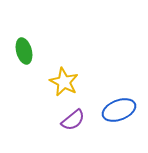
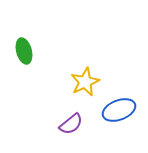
yellow star: moved 21 px right; rotated 20 degrees clockwise
purple semicircle: moved 2 px left, 4 px down
